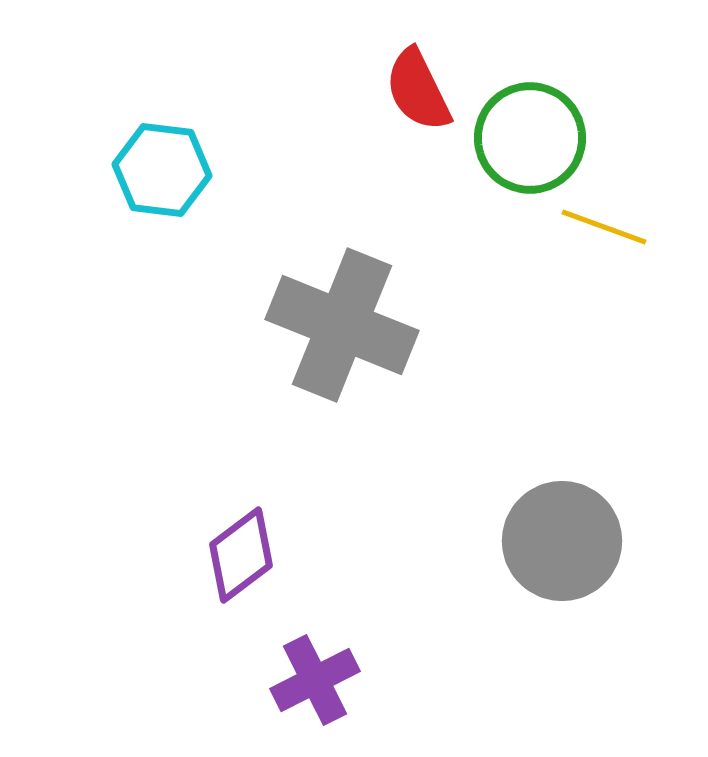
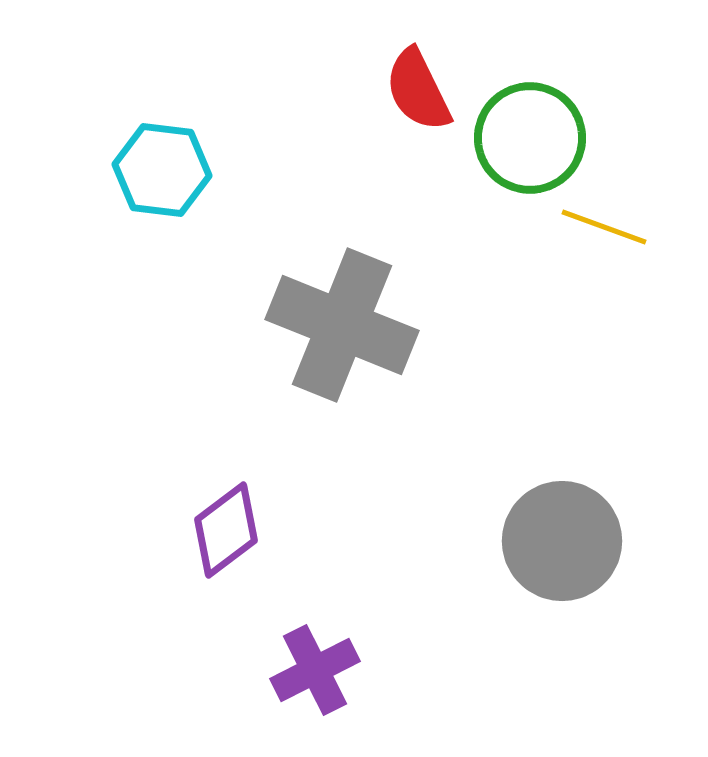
purple diamond: moved 15 px left, 25 px up
purple cross: moved 10 px up
